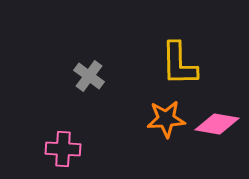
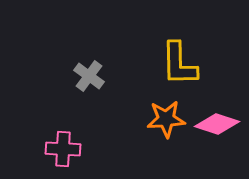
pink diamond: rotated 9 degrees clockwise
